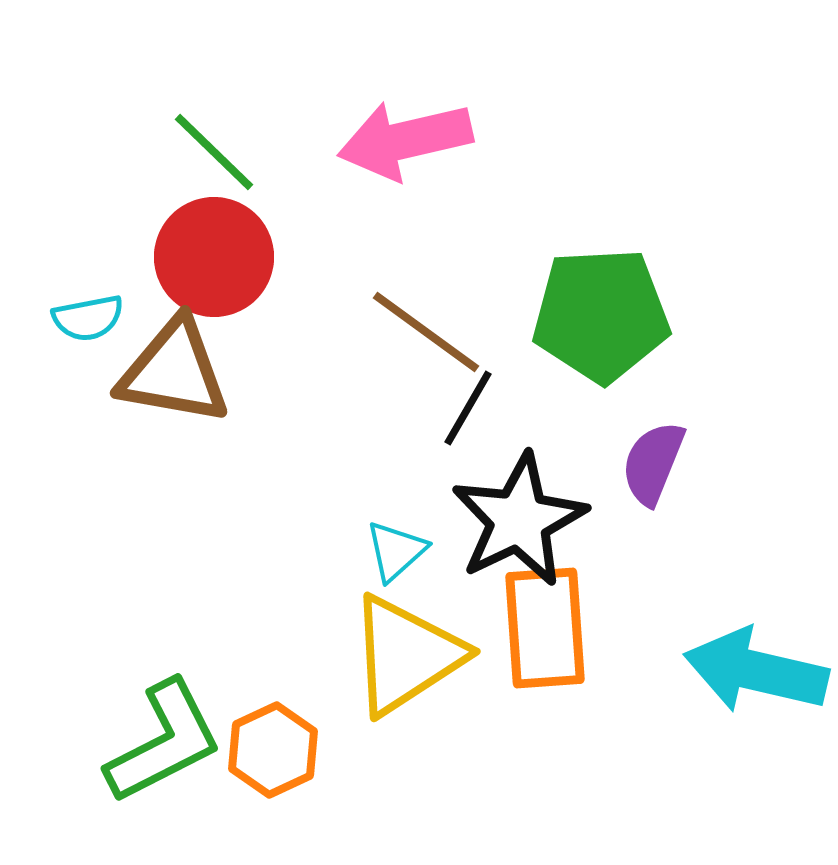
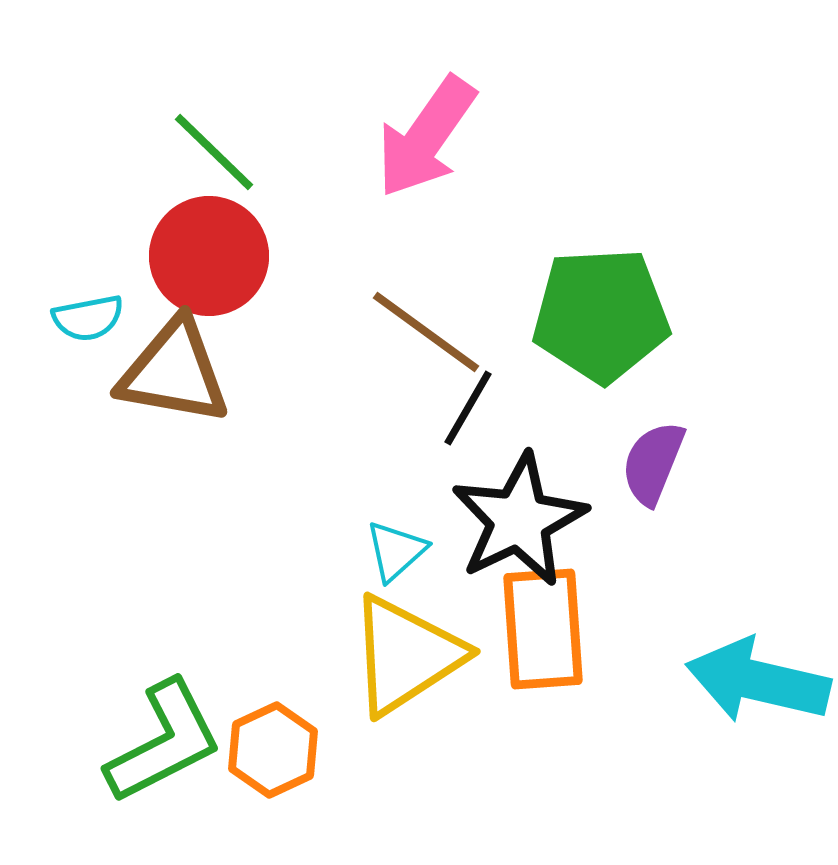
pink arrow: moved 21 px right, 3 px up; rotated 42 degrees counterclockwise
red circle: moved 5 px left, 1 px up
orange rectangle: moved 2 px left, 1 px down
cyan arrow: moved 2 px right, 10 px down
